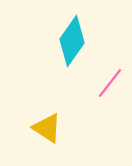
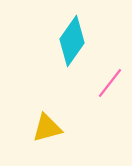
yellow triangle: rotated 48 degrees counterclockwise
